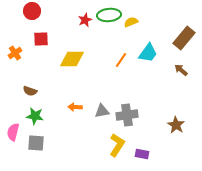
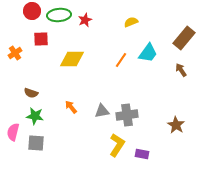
green ellipse: moved 50 px left
brown arrow: rotated 16 degrees clockwise
brown semicircle: moved 1 px right, 2 px down
orange arrow: moved 4 px left; rotated 48 degrees clockwise
